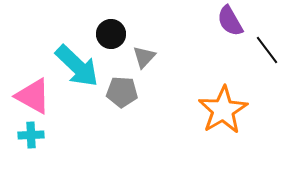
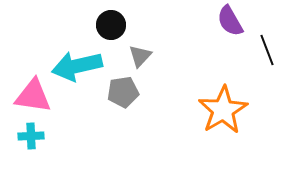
black circle: moved 9 px up
black line: rotated 16 degrees clockwise
gray triangle: moved 4 px left, 1 px up
cyan arrow: rotated 123 degrees clockwise
gray pentagon: moved 1 px right; rotated 12 degrees counterclockwise
pink triangle: rotated 21 degrees counterclockwise
cyan cross: moved 1 px down
